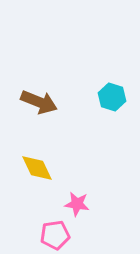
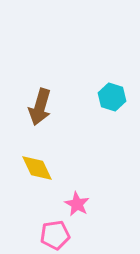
brown arrow: moved 1 px right, 5 px down; rotated 84 degrees clockwise
pink star: rotated 20 degrees clockwise
